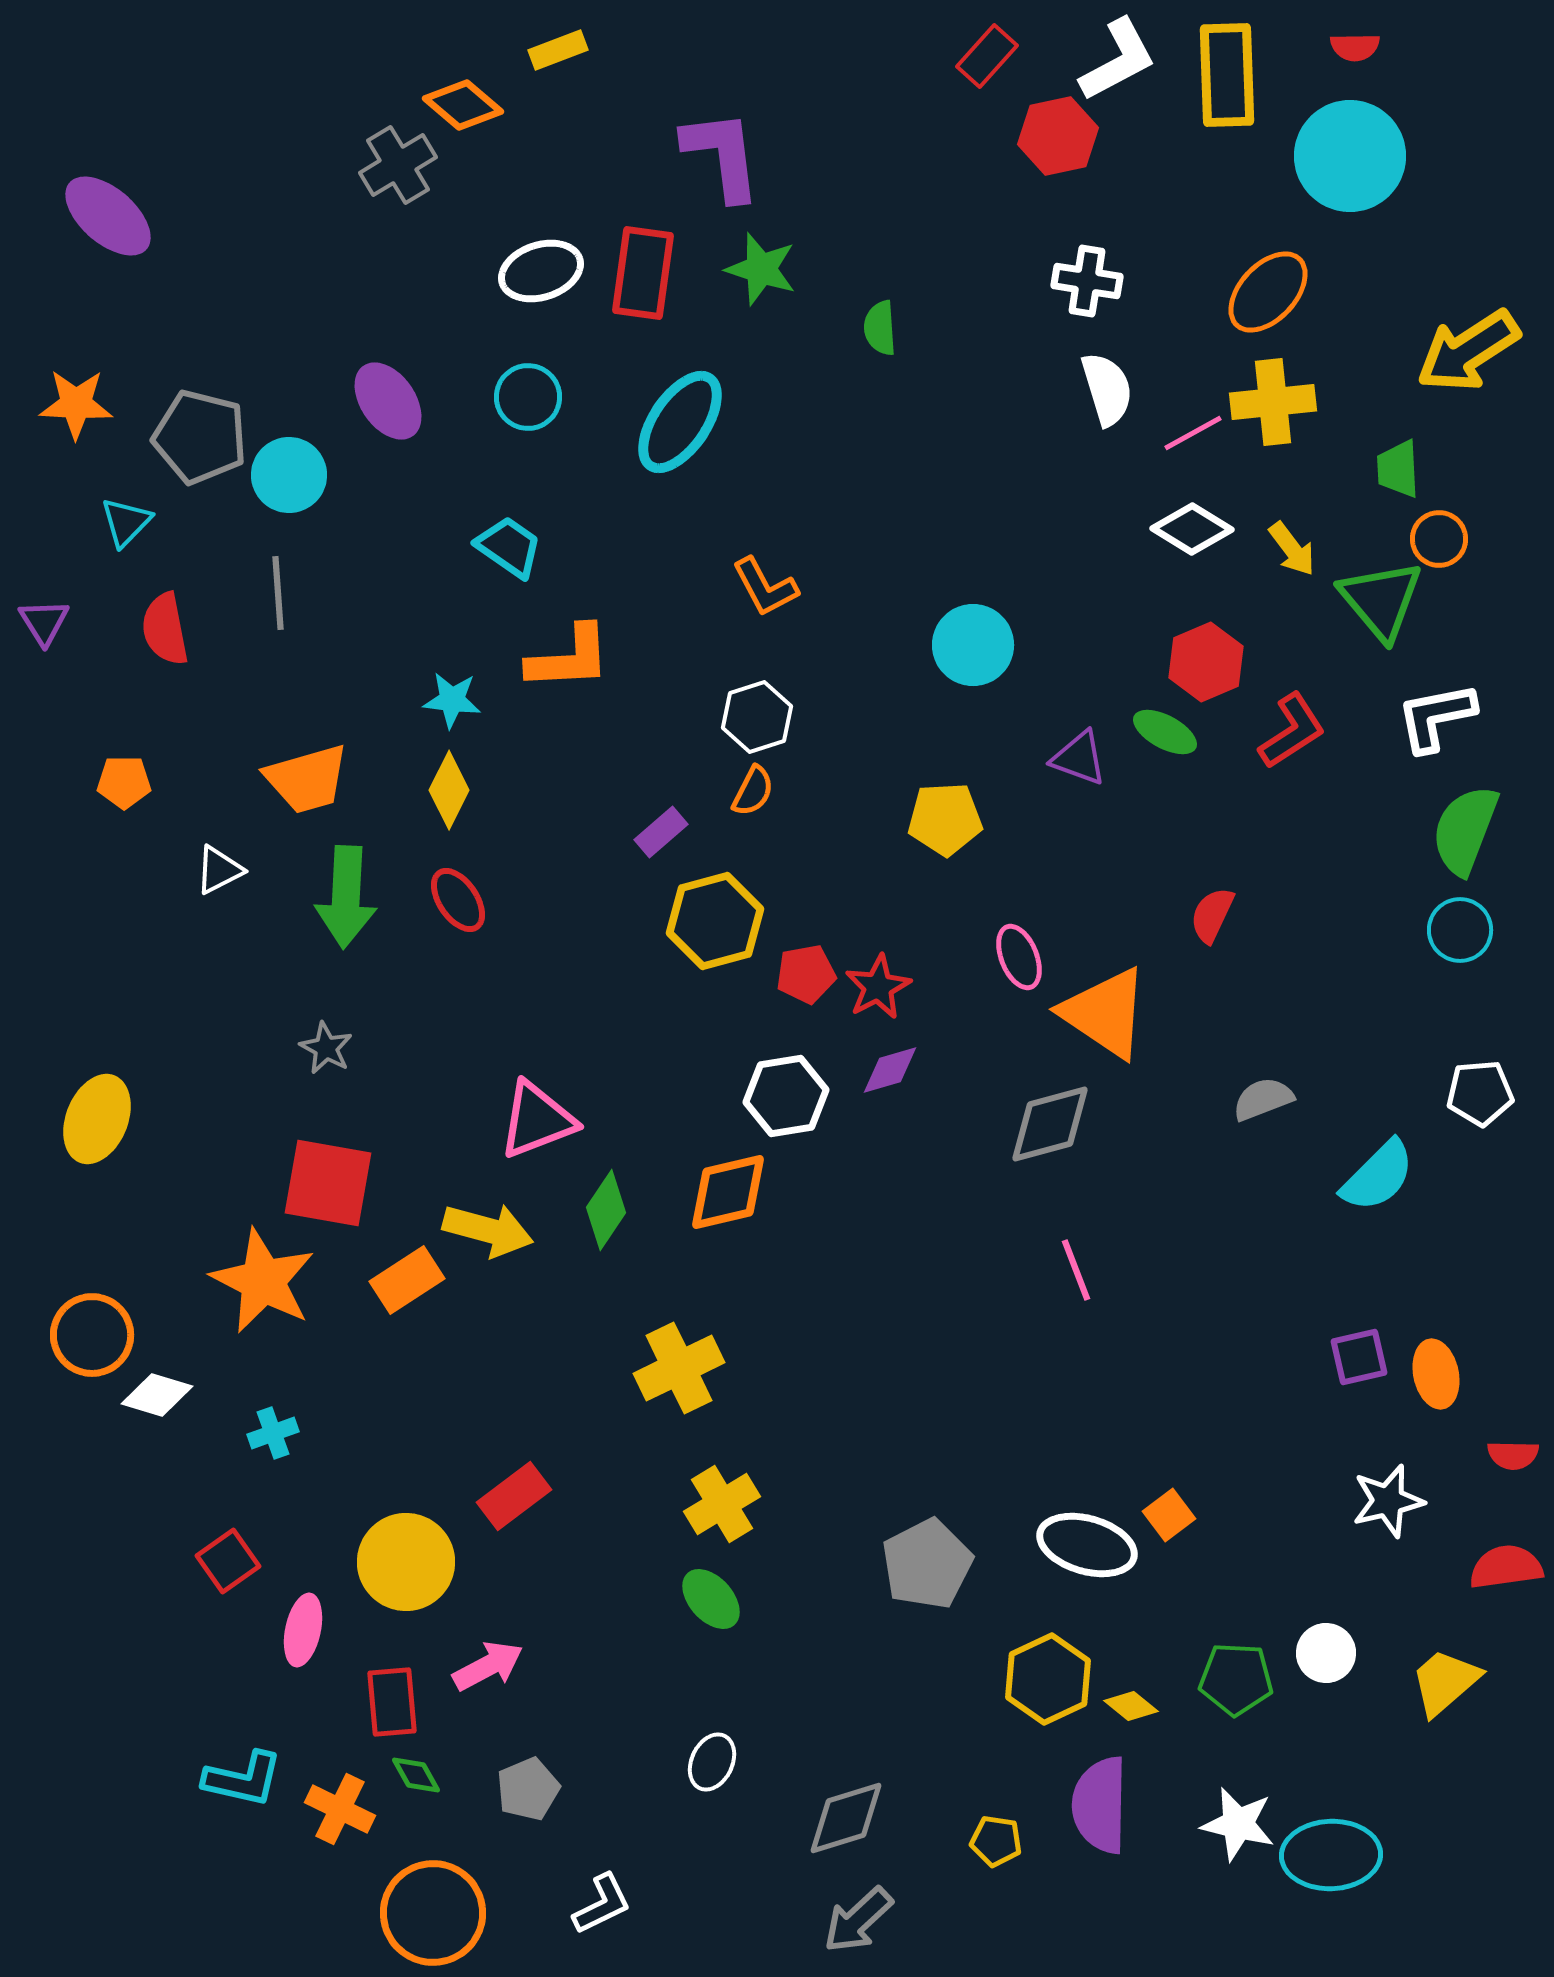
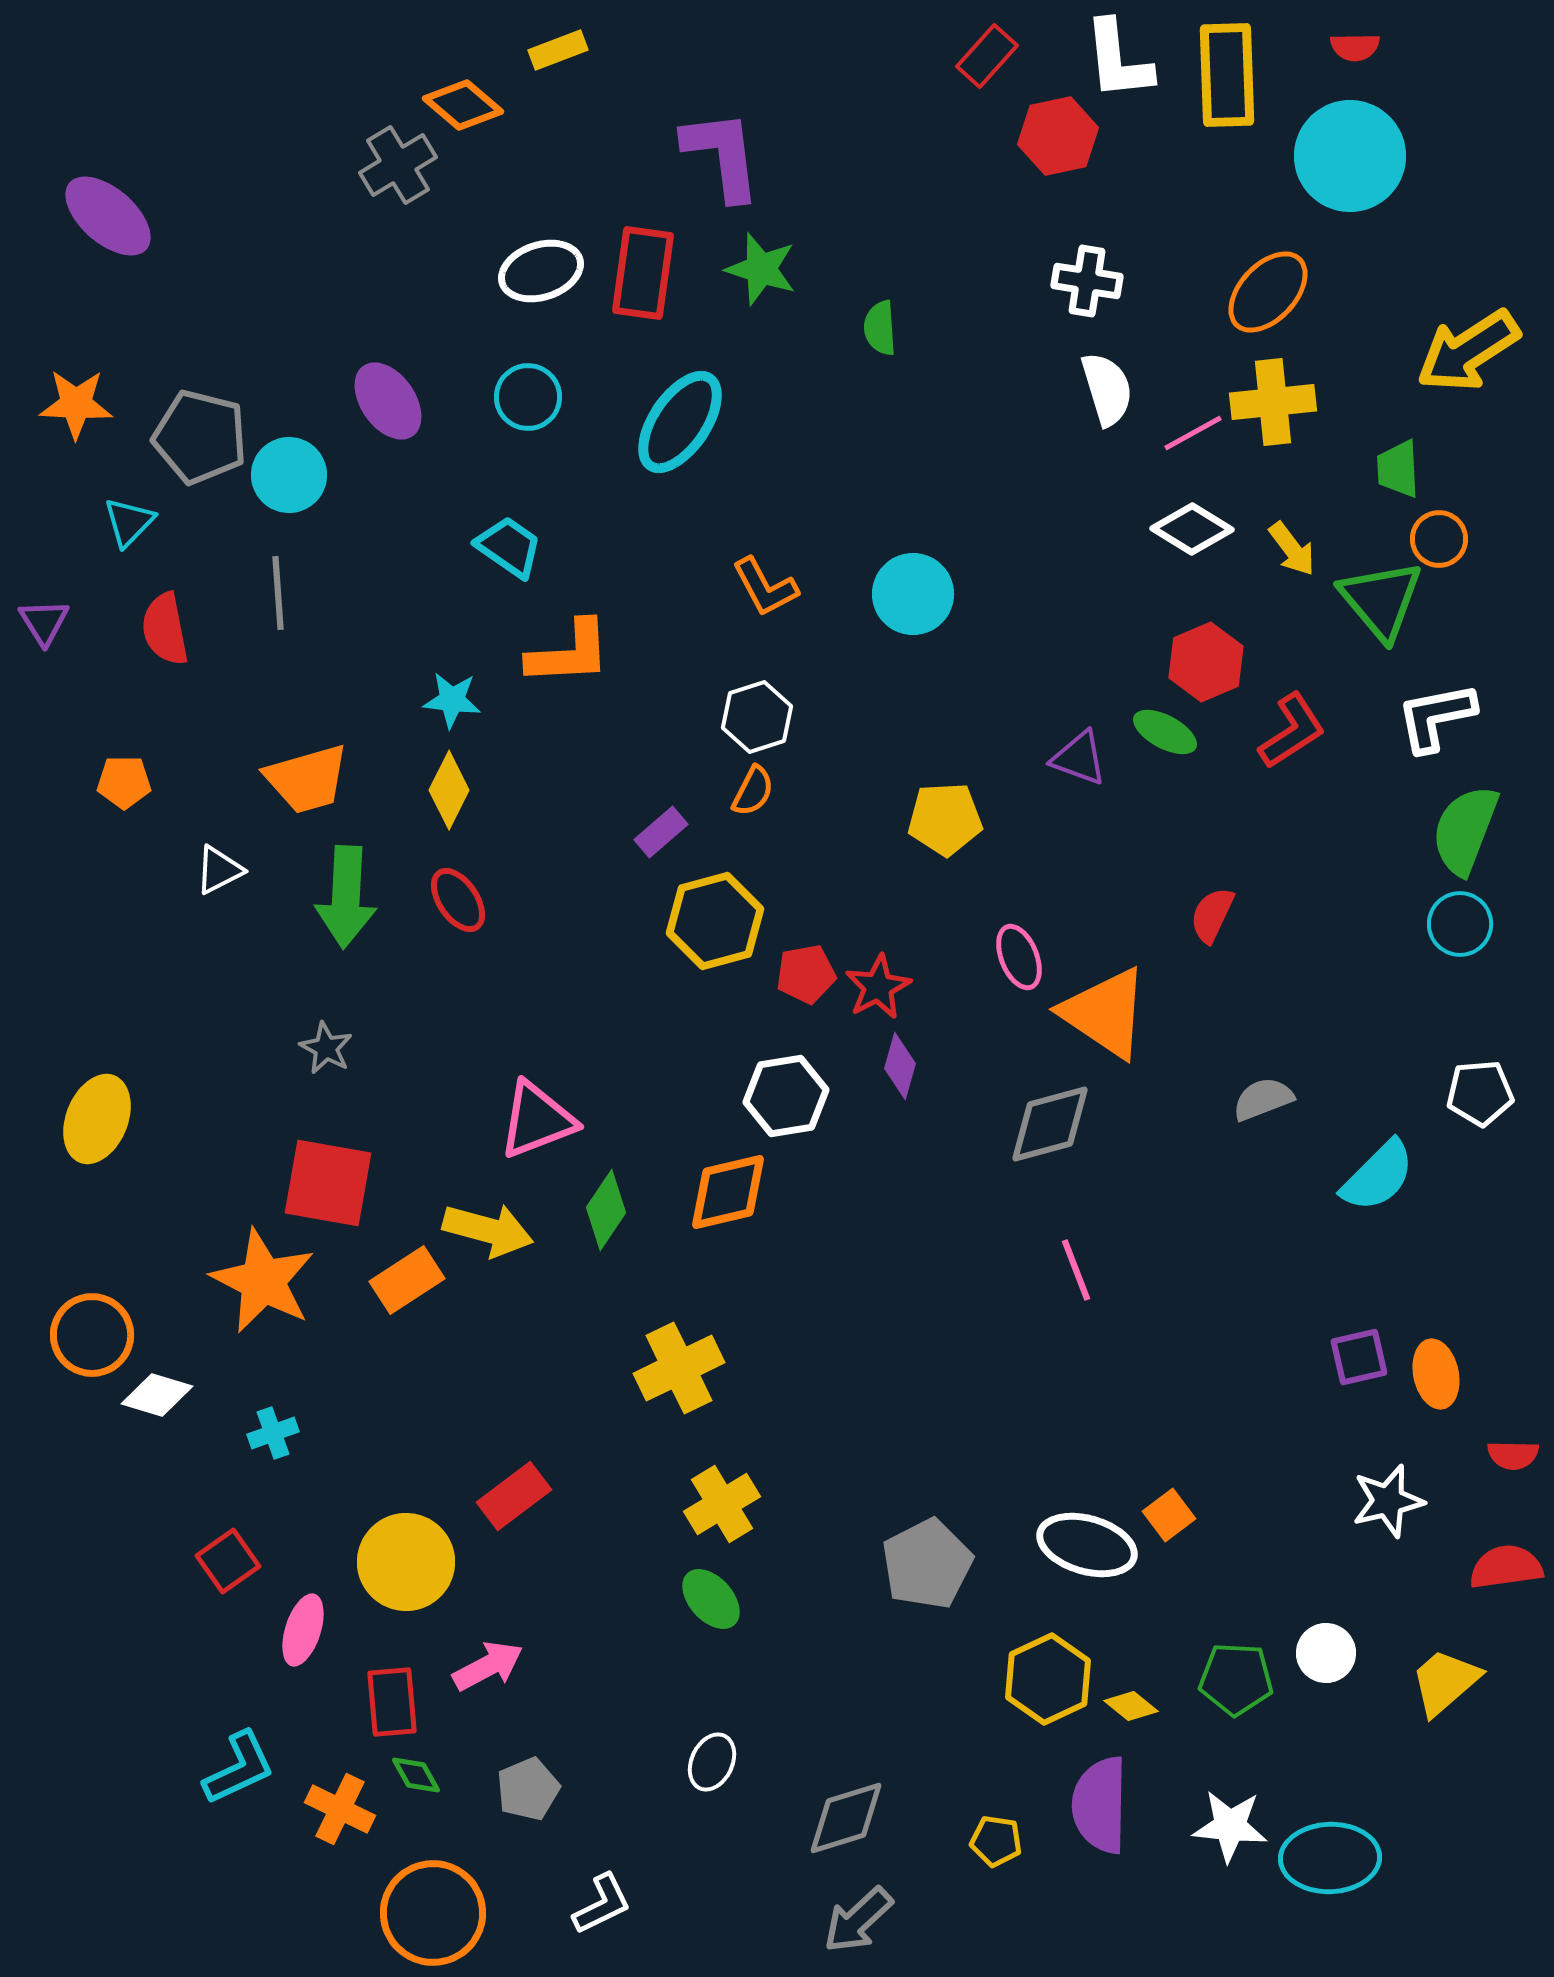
white L-shape at (1118, 60): rotated 112 degrees clockwise
cyan triangle at (126, 522): moved 3 px right
cyan circle at (973, 645): moved 60 px left, 51 px up
orange L-shape at (569, 658): moved 5 px up
cyan circle at (1460, 930): moved 6 px up
purple diamond at (890, 1070): moved 10 px right, 4 px up; rotated 58 degrees counterclockwise
pink ellipse at (303, 1630): rotated 6 degrees clockwise
cyan L-shape at (243, 1779): moved 4 px left, 11 px up; rotated 38 degrees counterclockwise
white star at (1238, 1824): moved 8 px left, 2 px down; rotated 8 degrees counterclockwise
cyan ellipse at (1331, 1855): moved 1 px left, 3 px down
